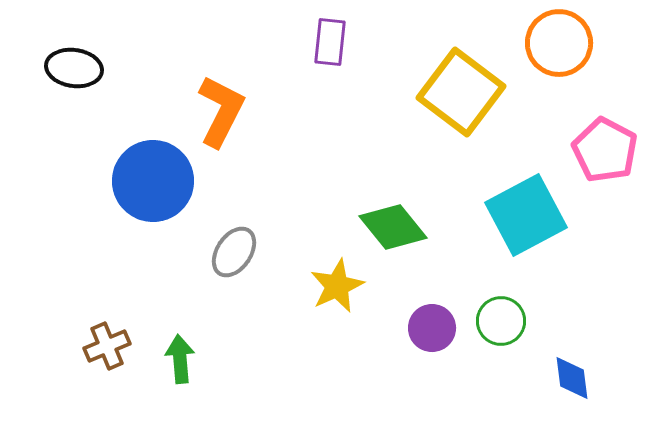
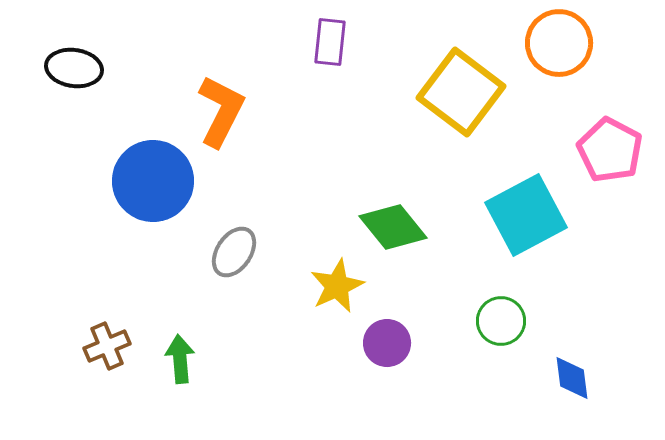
pink pentagon: moved 5 px right
purple circle: moved 45 px left, 15 px down
